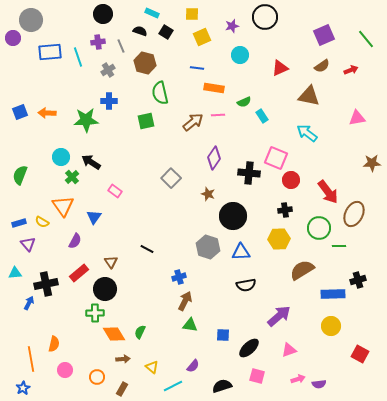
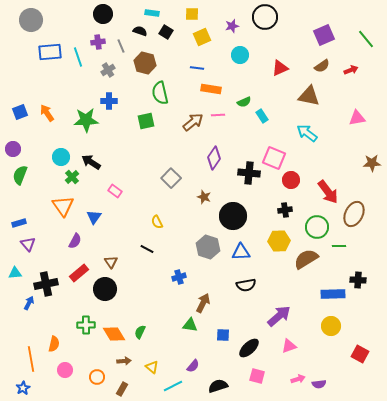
cyan rectangle at (152, 13): rotated 16 degrees counterclockwise
purple circle at (13, 38): moved 111 px down
orange rectangle at (214, 88): moved 3 px left, 1 px down
orange arrow at (47, 113): rotated 54 degrees clockwise
pink square at (276, 158): moved 2 px left
brown star at (208, 194): moved 4 px left, 3 px down
yellow semicircle at (42, 222): moved 115 px right; rotated 32 degrees clockwise
green circle at (319, 228): moved 2 px left, 1 px up
yellow hexagon at (279, 239): moved 2 px down
brown semicircle at (302, 270): moved 4 px right, 11 px up
black cross at (358, 280): rotated 21 degrees clockwise
brown arrow at (185, 301): moved 18 px right, 2 px down
green cross at (95, 313): moved 9 px left, 12 px down
pink triangle at (289, 350): moved 4 px up
brown arrow at (123, 359): moved 1 px right, 2 px down
black semicircle at (222, 386): moved 4 px left
